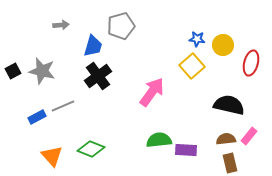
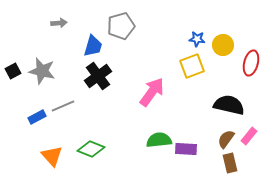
gray arrow: moved 2 px left, 2 px up
yellow square: rotated 20 degrees clockwise
brown semicircle: rotated 48 degrees counterclockwise
purple rectangle: moved 1 px up
